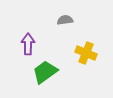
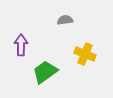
purple arrow: moved 7 px left, 1 px down
yellow cross: moved 1 px left, 1 px down
